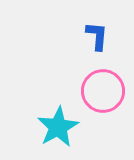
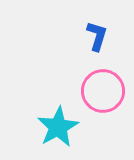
blue L-shape: rotated 12 degrees clockwise
